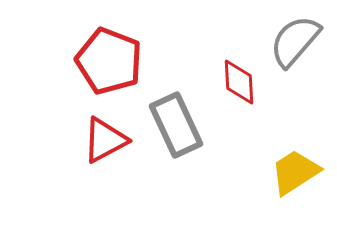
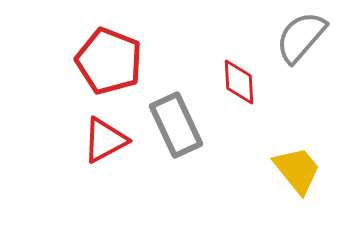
gray semicircle: moved 6 px right, 4 px up
yellow trapezoid: moved 2 px right, 2 px up; rotated 84 degrees clockwise
